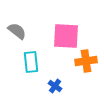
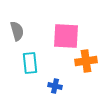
gray semicircle: rotated 36 degrees clockwise
cyan rectangle: moved 1 px left, 1 px down
blue cross: rotated 24 degrees counterclockwise
